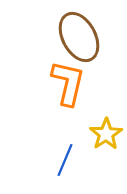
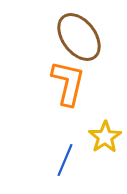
brown ellipse: rotated 9 degrees counterclockwise
yellow star: moved 1 px left, 3 px down
